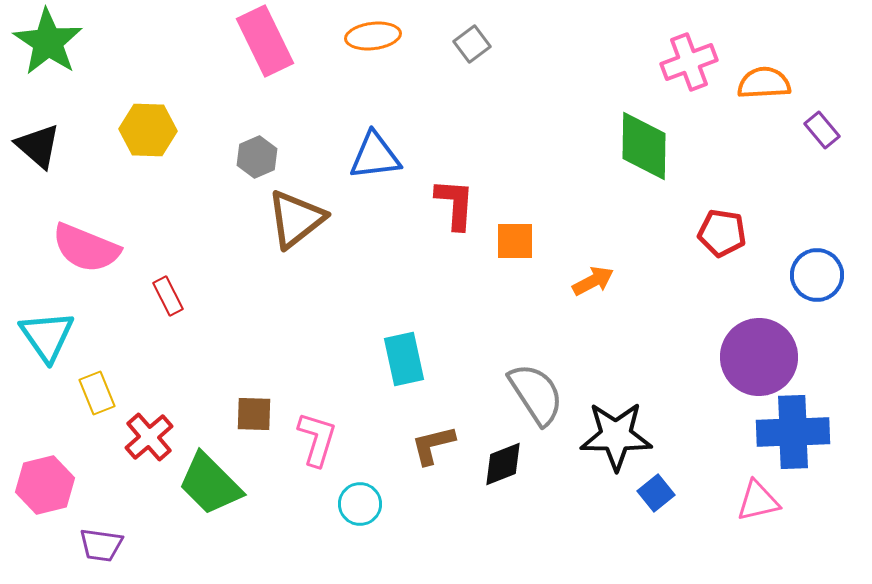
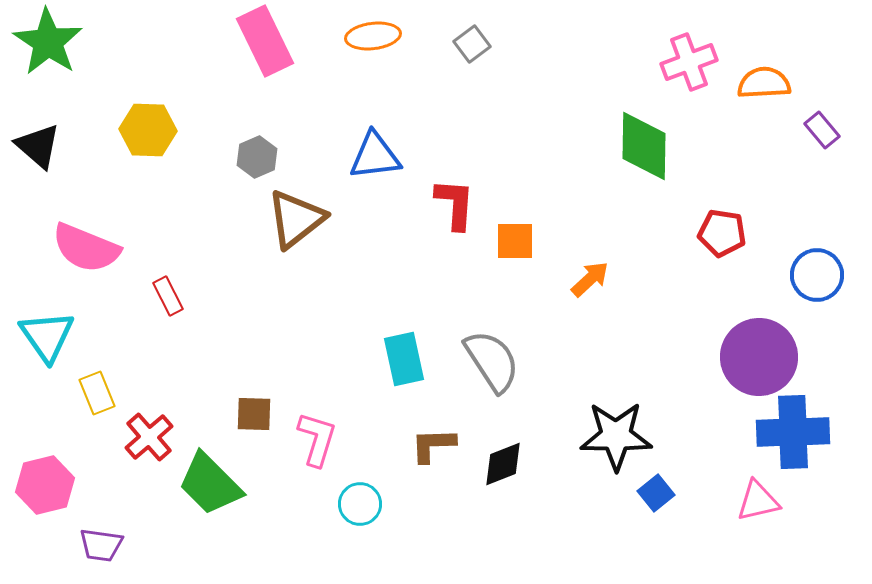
orange arrow: moved 3 px left, 2 px up; rotated 15 degrees counterclockwise
gray semicircle: moved 44 px left, 33 px up
brown L-shape: rotated 12 degrees clockwise
